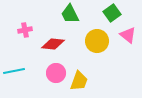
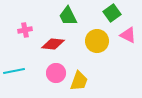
green trapezoid: moved 2 px left, 2 px down
pink triangle: rotated 12 degrees counterclockwise
